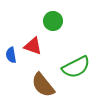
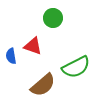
green circle: moved 3 px up
blue semicircle: moved 1 px down
brown semicircle: rotated 92 degrees counterclockwise
